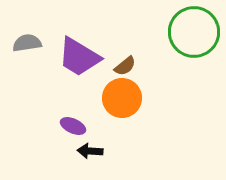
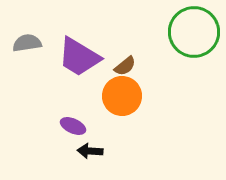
orange circle: moved 2 px up
